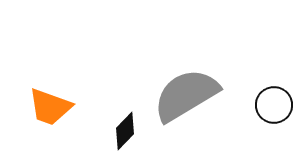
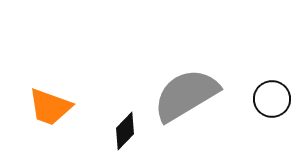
black circle: moved 2 px left, 6 px up
